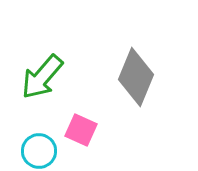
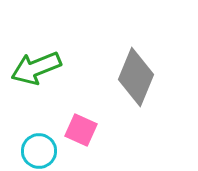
green arrow: moved 6 px left, 9 px up; rotated 27 degrees clockwise
